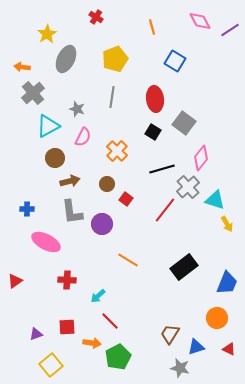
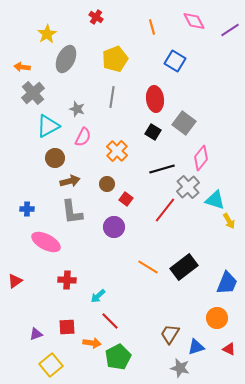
pink diamond at (200, 21): moved 6 px left
purple circle at (102, 224): moved 12 px right, 3 px down
yellow arrow at (227, 224): moved 2 px right, 3 px up
orange line at (128, 260): moved 20 px right, 7 px down
